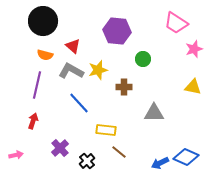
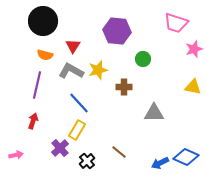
pink trapezoid: rotated 15 degrees counterclockwise
red triangle: rotated 21 degrees clockwise
yellow rectangle: moved 29 px left; rotated 66 degrees counterclockwise
